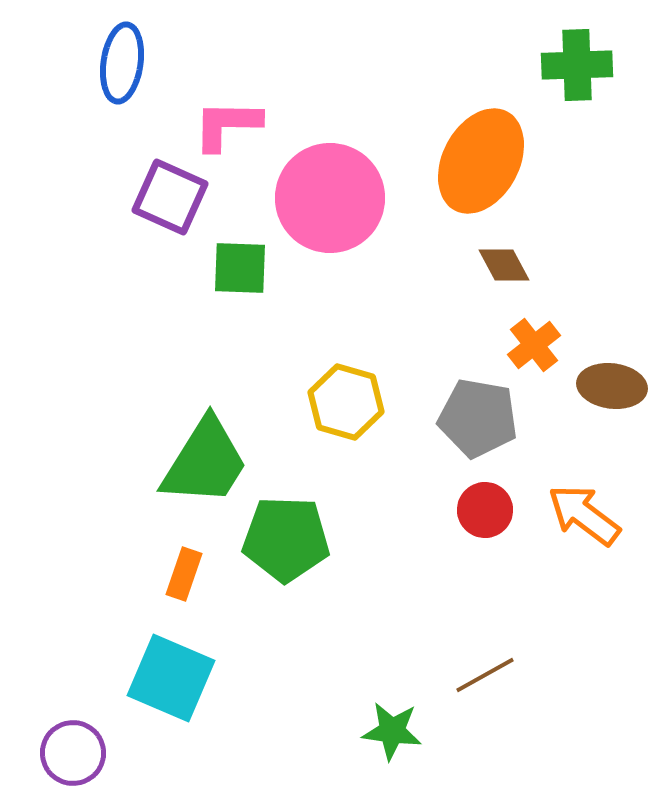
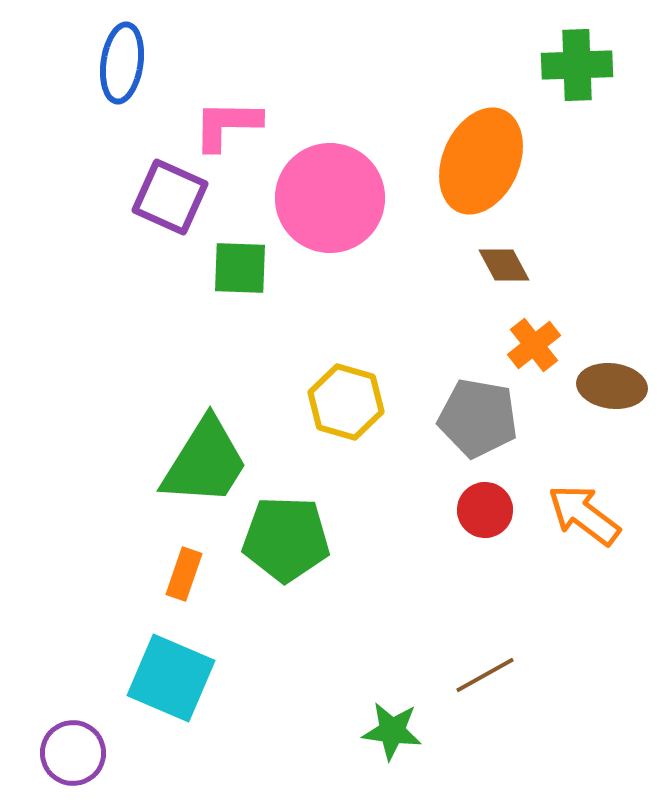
orange ellipse: rotated 4 degrees counterclockwise
